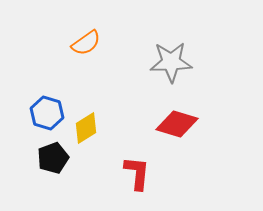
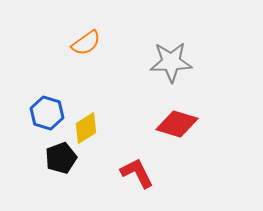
black pentagon: moved 8 px right
red L-shape: rotated 33 degrees counterclockwise
